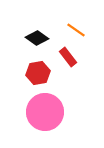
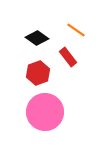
red hexagon: rotated 10 degrees counterclockwise
